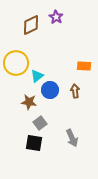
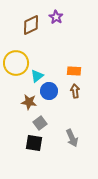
orange rectangle: moved 10 px left, 5 px down
blue circle: moved 1 px left, 1 px down
